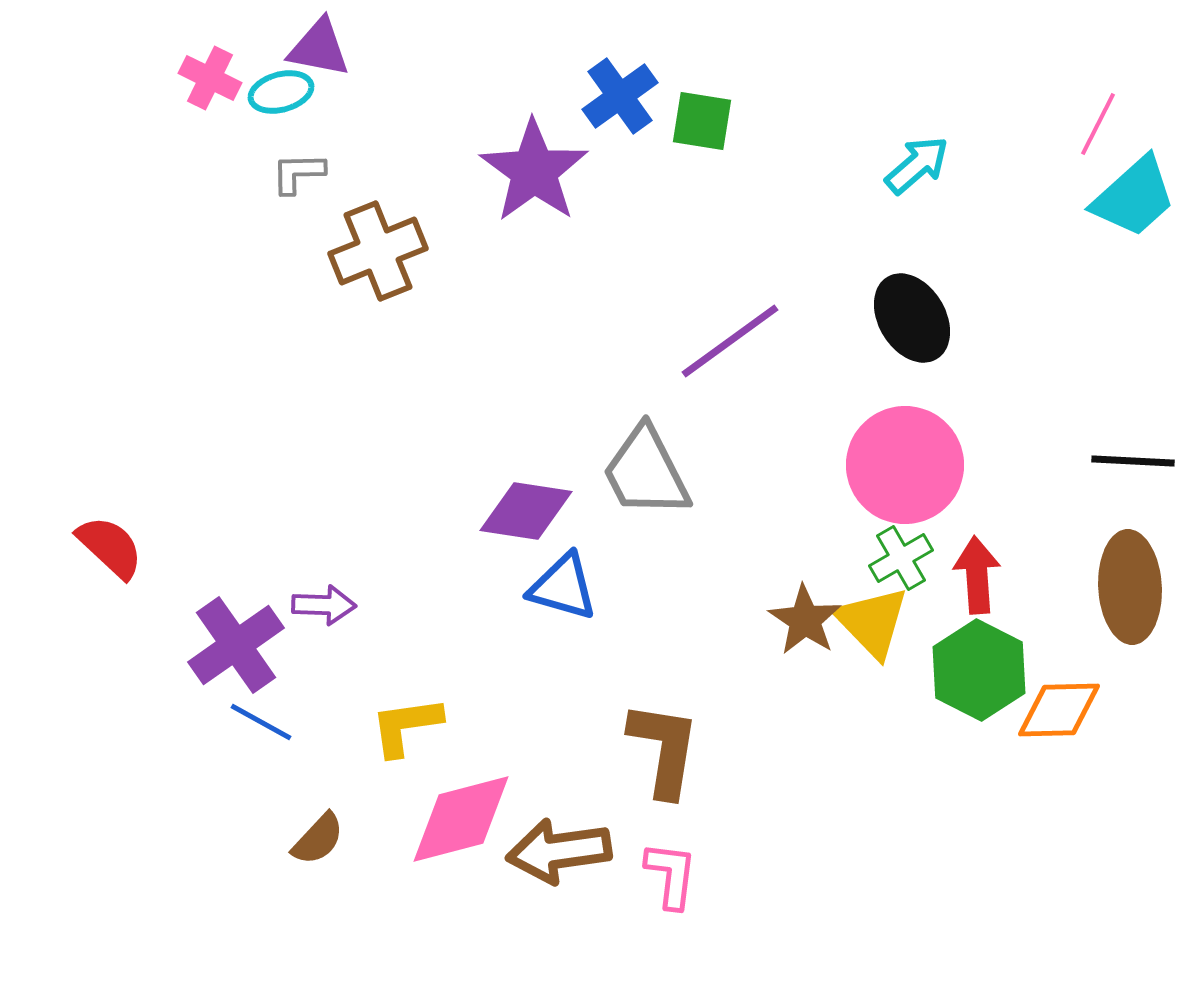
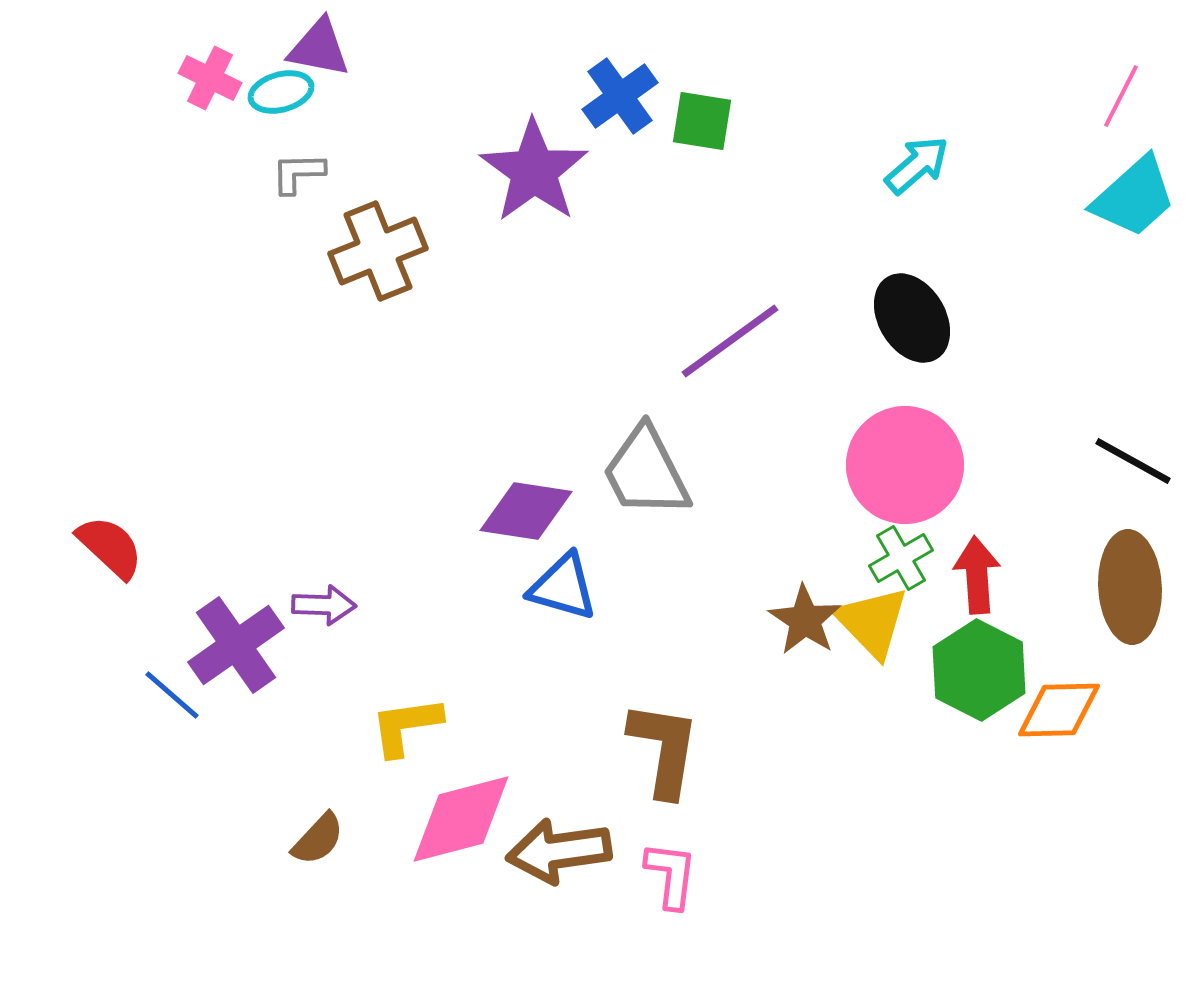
pink line: moved 23 px right, 28 px up
black line: rotated 26 degrees clockwise
blue line: moved 89 px left, 27 px up; rotated 12 degrees clockwise
